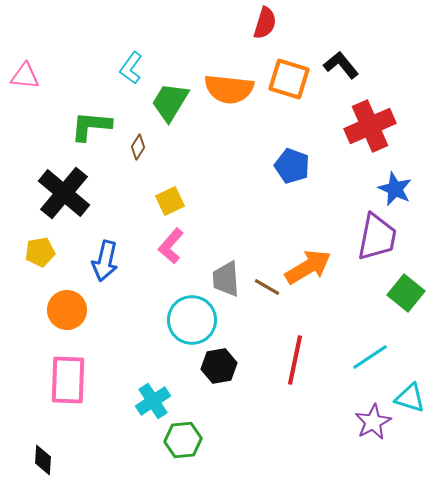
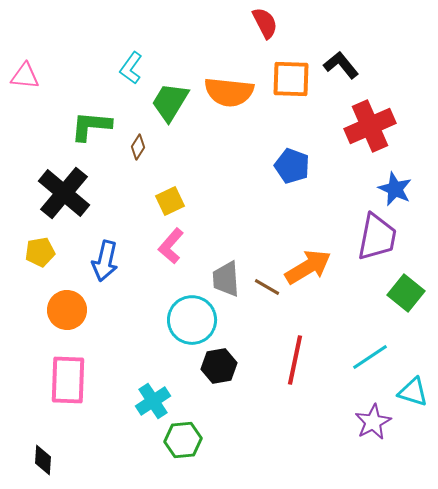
red semicircle: rotated 44 degrees counterclockwise
orange square: moved 2 px right; rotated 15 degrees counterclockwise
orange semicircle: moved 3 px down
cyan triangle: moved 3 px right, 6 px up
